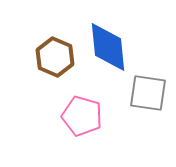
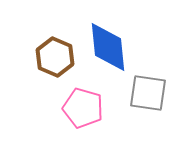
pink pentagon: moved 1 px right, 8 px up
